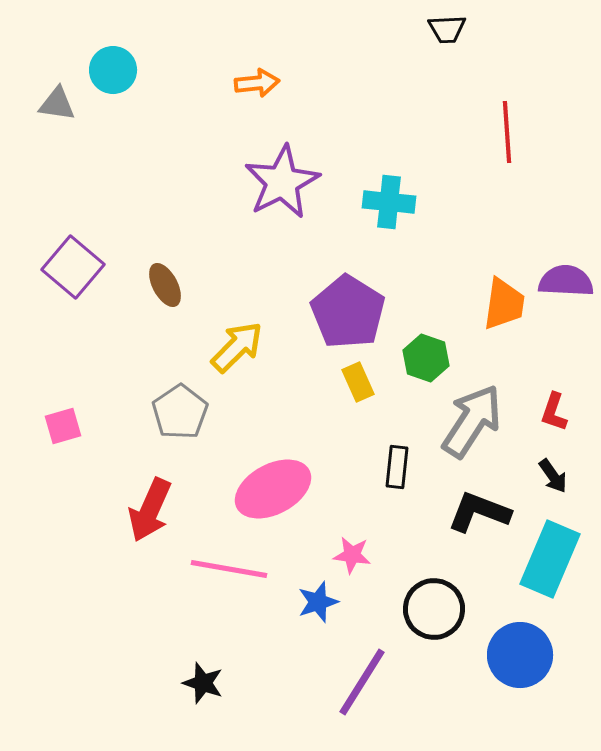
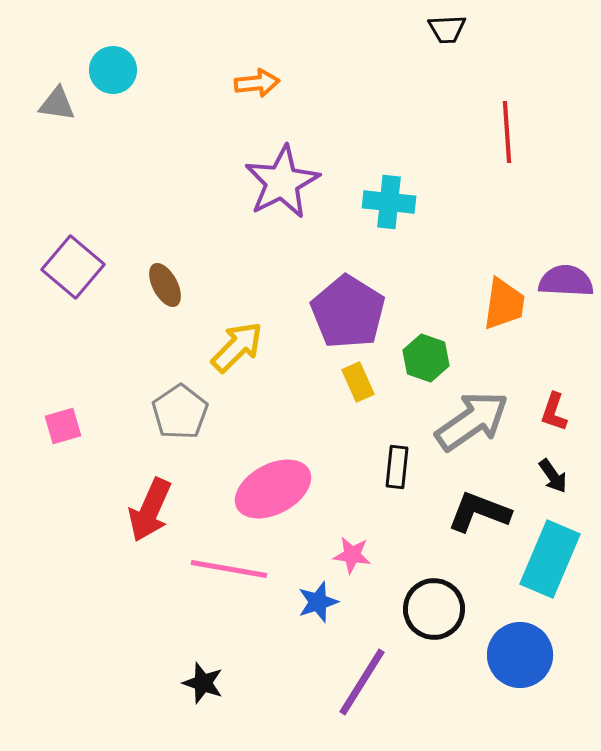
gray arrow: rotated 22 degrees clockwise
